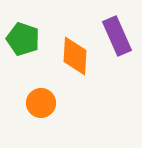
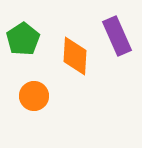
green pentagon: rotated 20 degrees clockwise
orange circle: moved 7 px left, 7 px up
